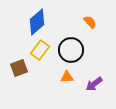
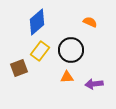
orange semicircle: rotated 24 degrees counterclockwise
yellow rectangle: moved 1 px down
purple arrow: rotated 30 degrees clockwise
